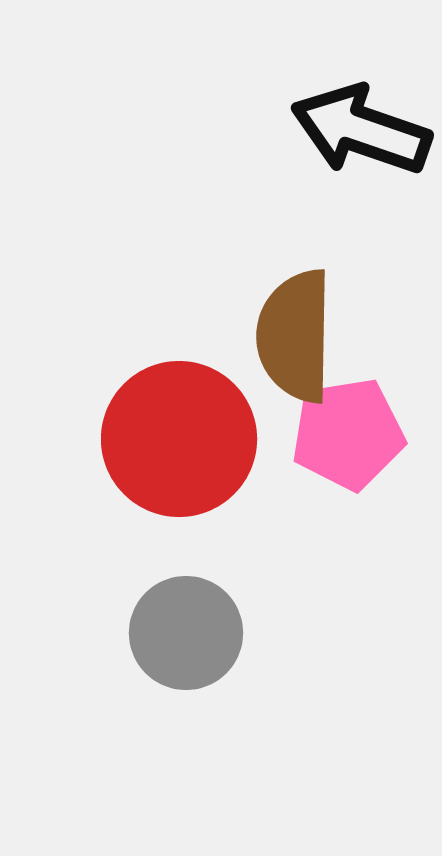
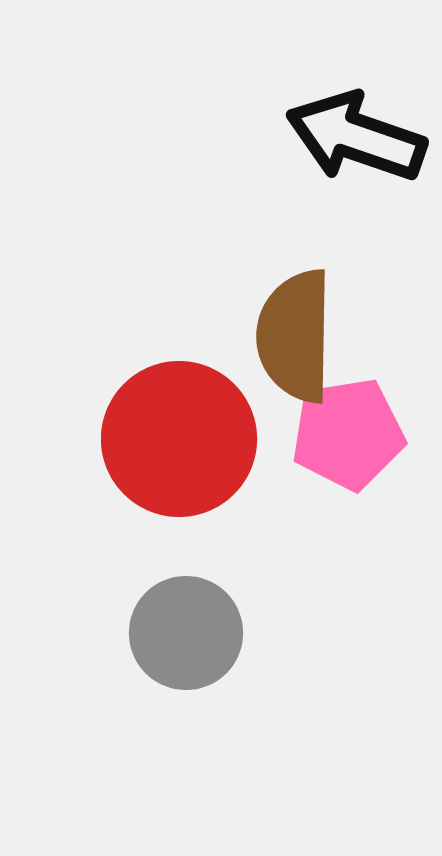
black arrow: moved 5 px left, 7 px down
